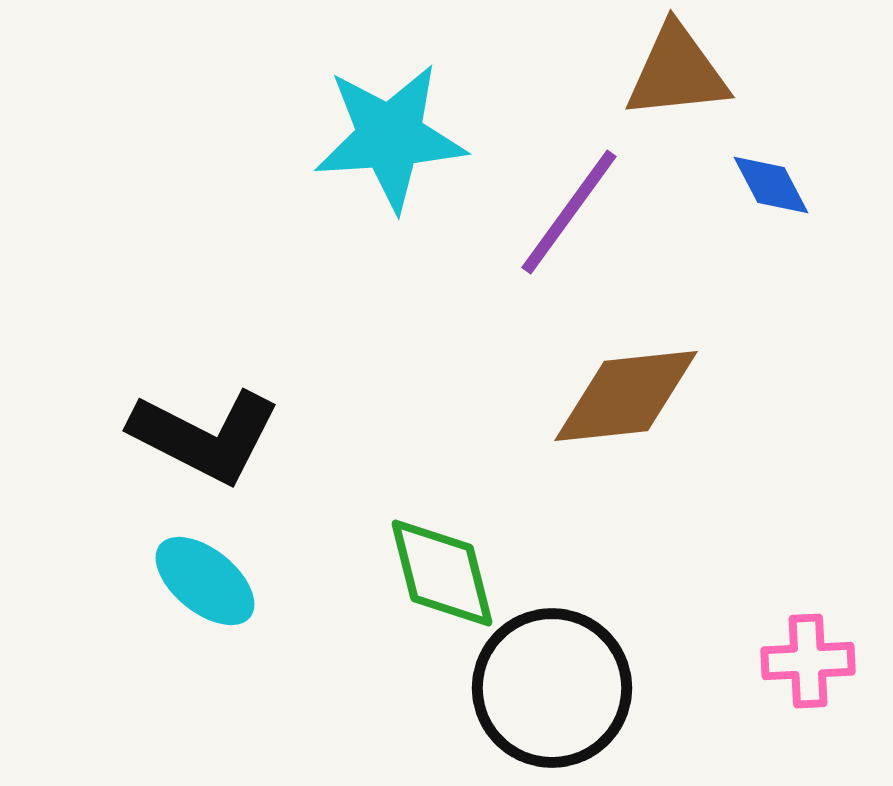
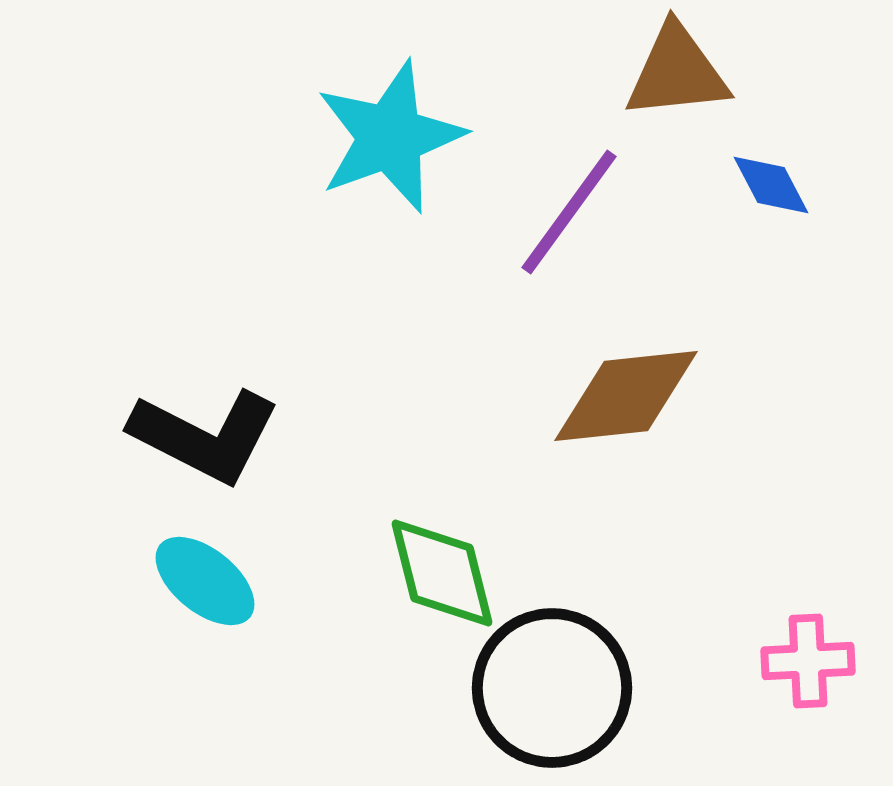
cyan star: rotated 16 degrees counterclockwise
